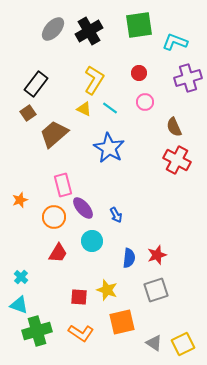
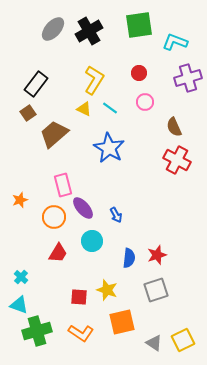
yellow square: moved 4 px up
